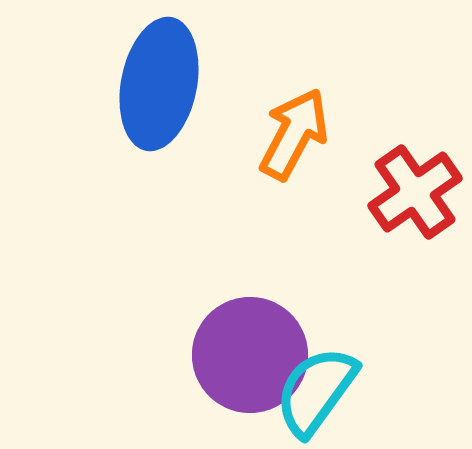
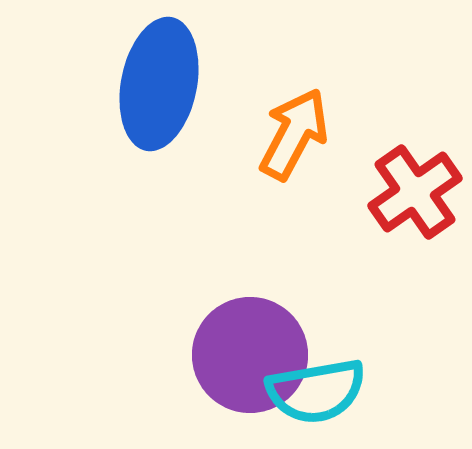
cyan semicircle: rotated 136 degrees counterclockwise
